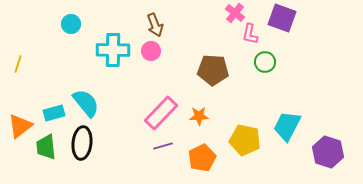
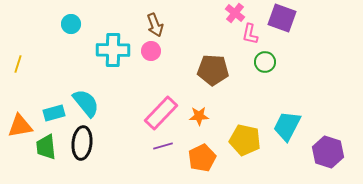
orange triangle: rotated 28 degrees clockwise
